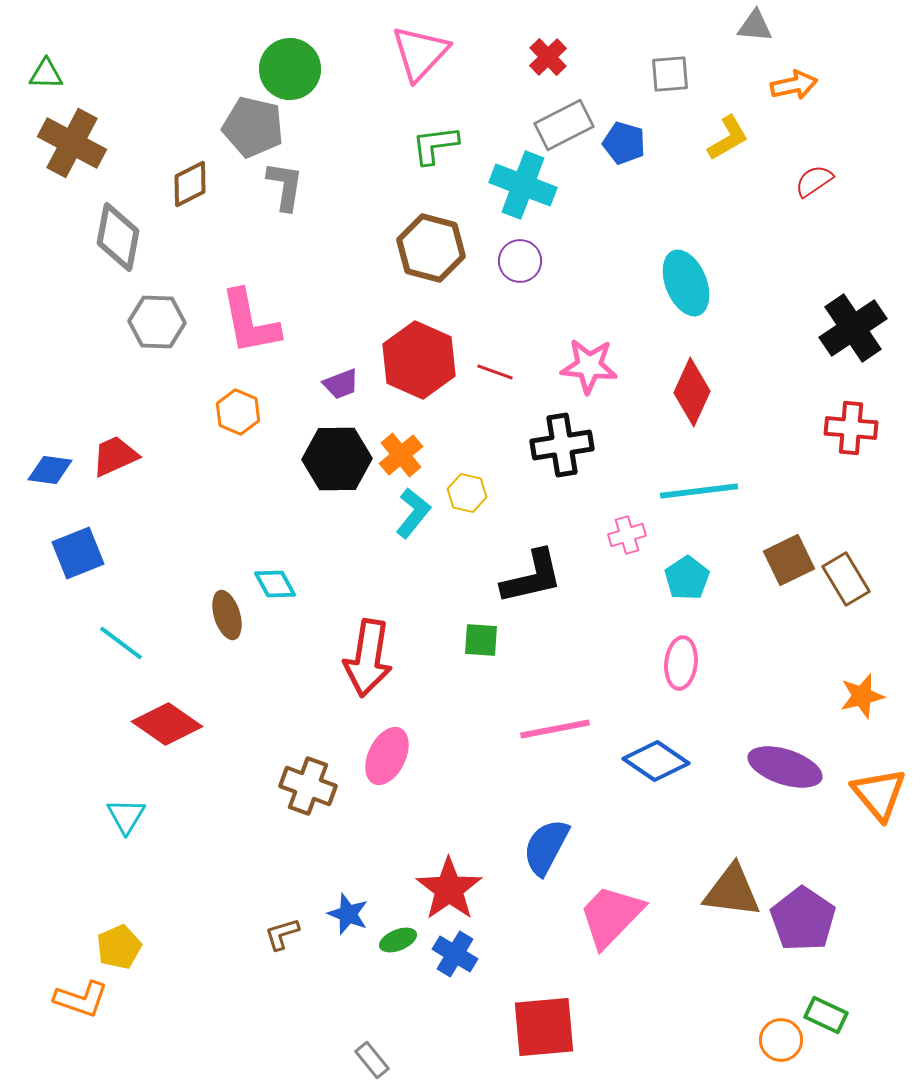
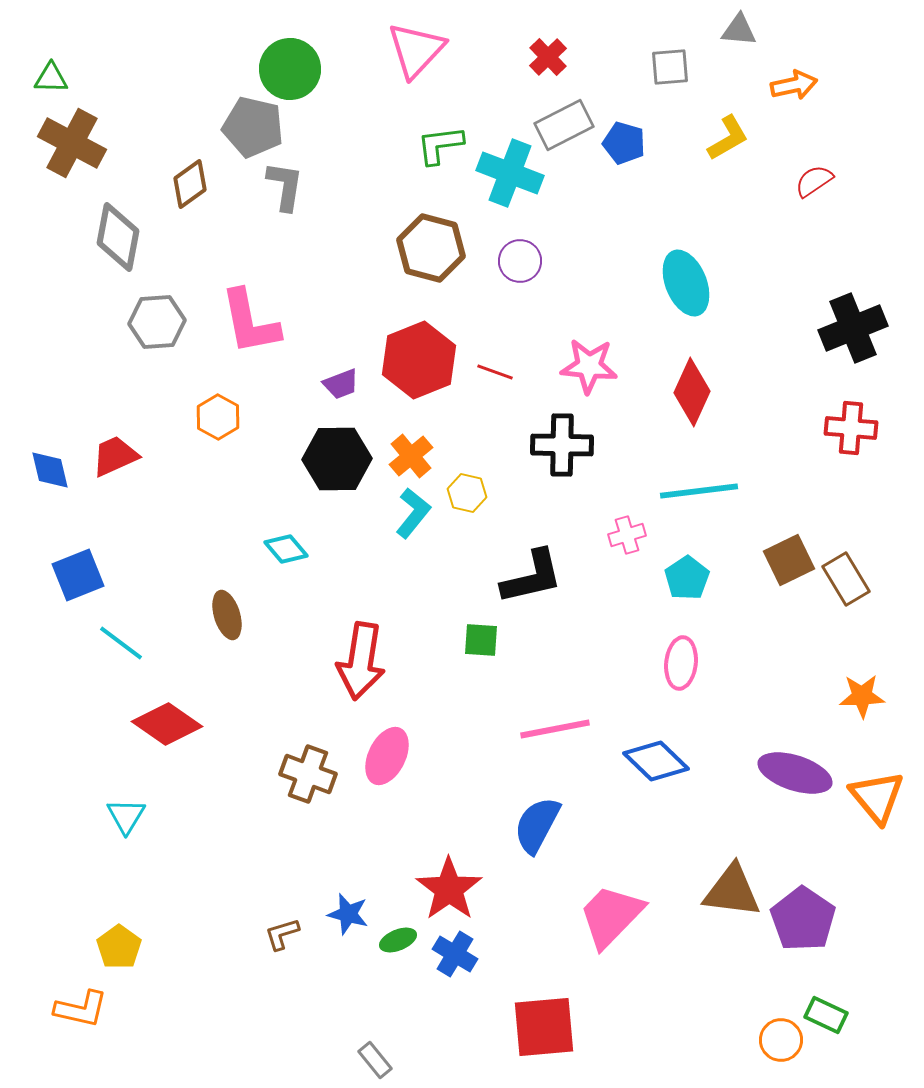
gray triangle at (755, 26): moved 16 px left, 4 px down
pink triangle at (420, 53): moved 4 px left, 3 px up
green triangle at (46, 74): moved 5 px right, 4 px down
gray square at (670, 74): moved 7 px up
green L-shape at (435, 145): moved 5 px right
brown diamond at (190, 184): rotated 9 degrees counterclockwise
cyan cross at (523, 185): moved 13 px left, 12 px up
gray hexagon at (157, 322): rotated 6 degrees counterclockwise
black cross at (853, 328): rotated 12 degrees clockwise
red hexagon at (419, 360): rotated 14 degrees clockwise
orange hexagon at (238, 412): moved 20 px left, 5 px down; rotated 6 degrees clockwise
black cross at (562, 445): rotated 10 degrees clockwise
orange cross at (401, 455): moved 10 px right, 1 px down
blue diamond at (50, 470): rotated 69 degrees clockwise
blue square at (78, 553): moved 22 px down
cyan diamond at (275, 584): moved 11 px right, 35 px up; rotated 12 degrees counterclockwise
red arrow at (368, 658): moved 7 px left, 3 px down
orange star at (862, 696): rotated 12 degrees clockwise
blue diamond at (656, 761): rotated 10 degrees clockwise
purple ellipse at (785, 767): moved 10 px right, 6 px down
brown cross at (308, 786): moved 12 px up
orange triangle at (879, 794): moved 2 px left, 3 px down
blue semicircle at (546, 847): moved 9 px left, 22 px up
blue star at (348, 914): rotated 6 degrees counterclockwise
yellow pentagon at (119, 947): rotated 12 degrees counterclockwise
orange L-shape at (81, 999): moved 10 px down; rotated 6 degrees counterclockwise
gray rectangle at (372, 1060): moved 3 px right
